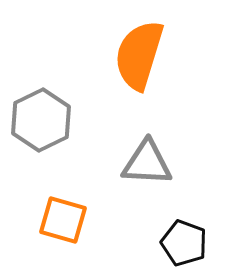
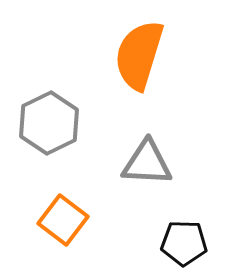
gray hexagon: moved 8 px right, 3 px down
orange square: rotated 21 degrees clockwise
black pentagon: rotated 18 degrees counterclockwise
